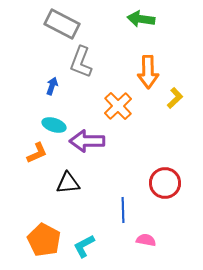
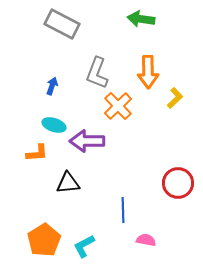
gray L-shape: moved 16 px right, 11 px down
orange L-shape: rotated 20 degrees clockwise
red circle: moved 13 px right
orange pentagon: rotated 12 degrees clockwise
